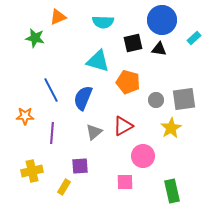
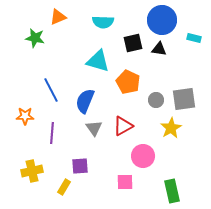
cyan rectangle: rotated 56 degrees clockwise
orange pentagon: rotated 10 degrees clockwise
blue semicircle: moved 2 px right, 3 px down
gray triangle: moved 4 px up; rotated 24 degrees counterclockwise
